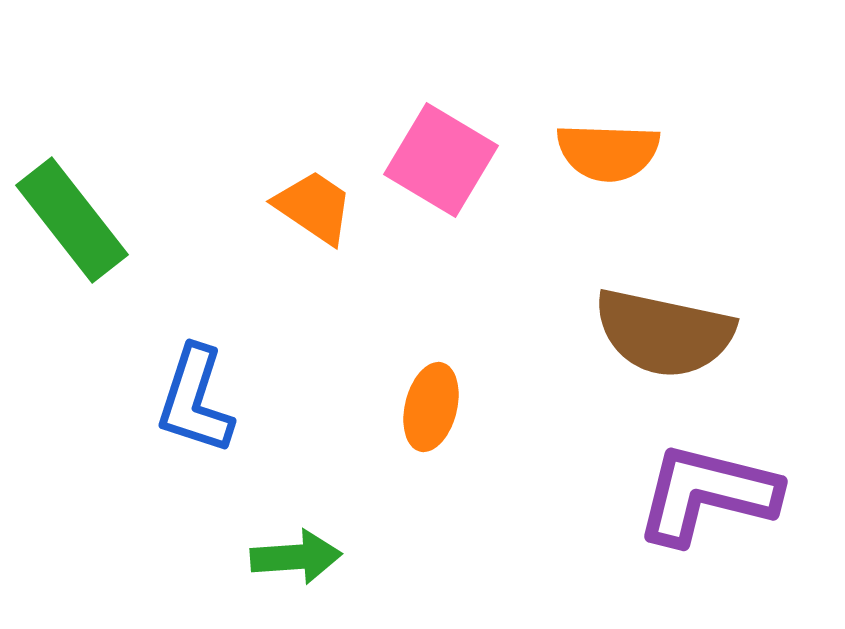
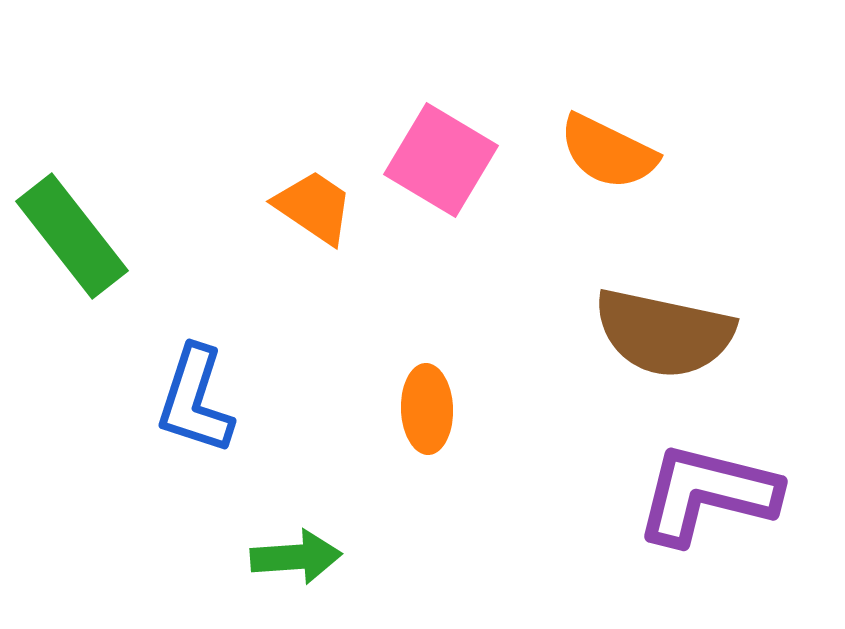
orange semicircle: rotated 24 degrees clockwise
green rectangle: moved 16 px down
orange ellipse: moved 4 px left, 2 px down; rotated 16 degrees counterclockwise
